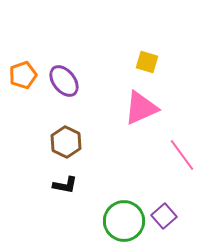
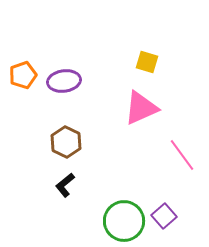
purple ellipse: rotated 60 degrees counterclockwise
black L-shape: rotated 130 degrees clockwise
